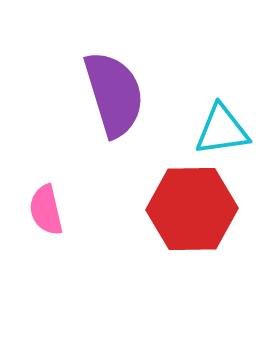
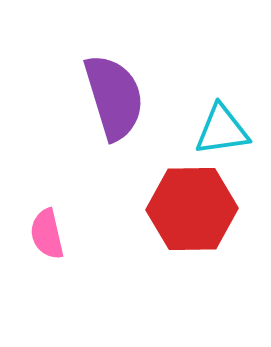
purple semicircle: moved 3 px down
pink semicircle: moved 1 px right, 24 px down
